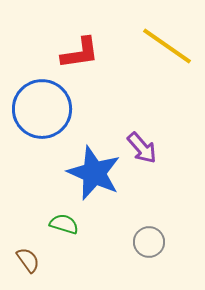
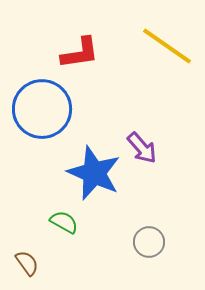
green semicircle: moved 2 px up; rotated 12 degrees clockwise
brown semicircle: moved 1 px left, 3 px down
